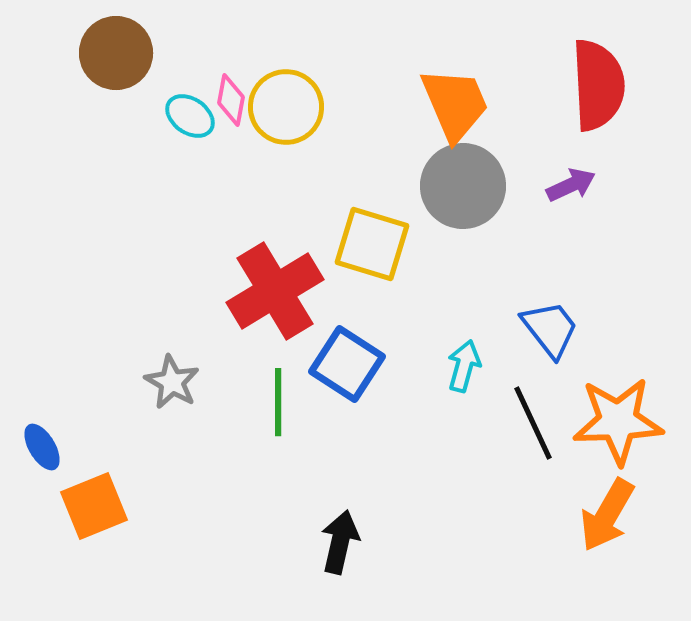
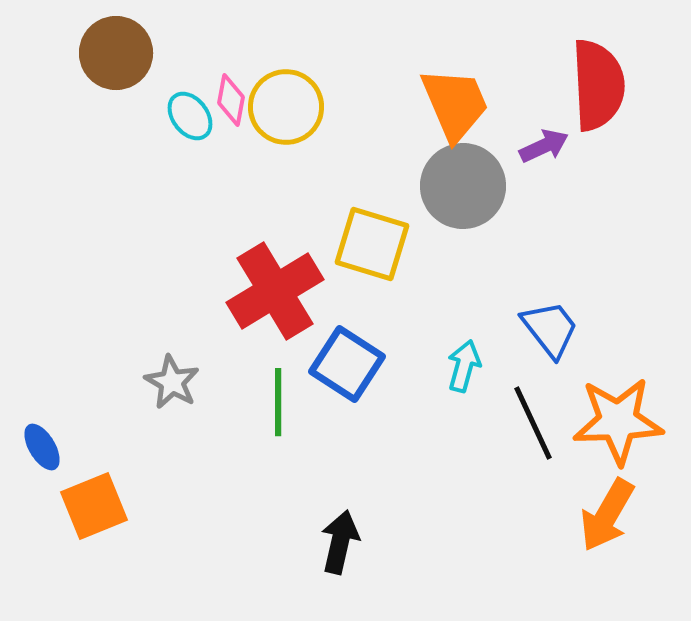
cyan ellipse: rotated 18 degrees clockwise
purple arrow: moved 27 px left, 39 px up
